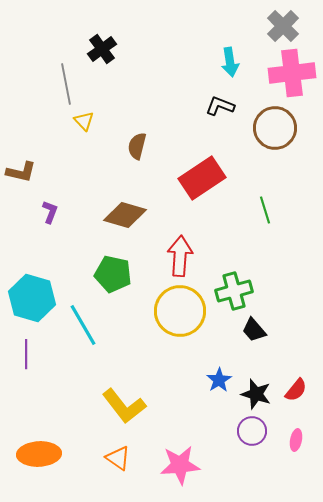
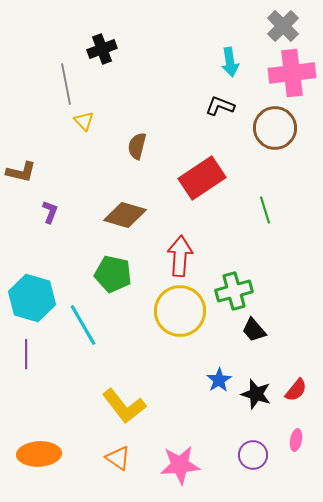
black cross: rotated 16 degrees clockwise
purple circle: moved 1 px right, 24 px down
